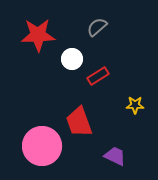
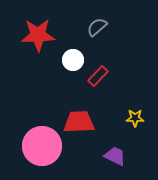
white circle: moved 1 px right, 1 px down
red rectangle: rotated 15 degrees counterclockwise
yellow star: moved 13 px down
red trapezoid: rotated 108 degrees clockwise
